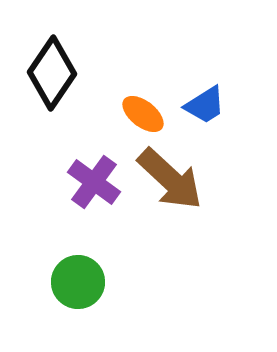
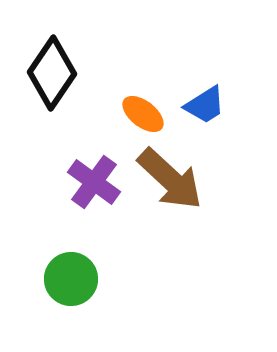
green circle: moved 7 px left, 3 px up
